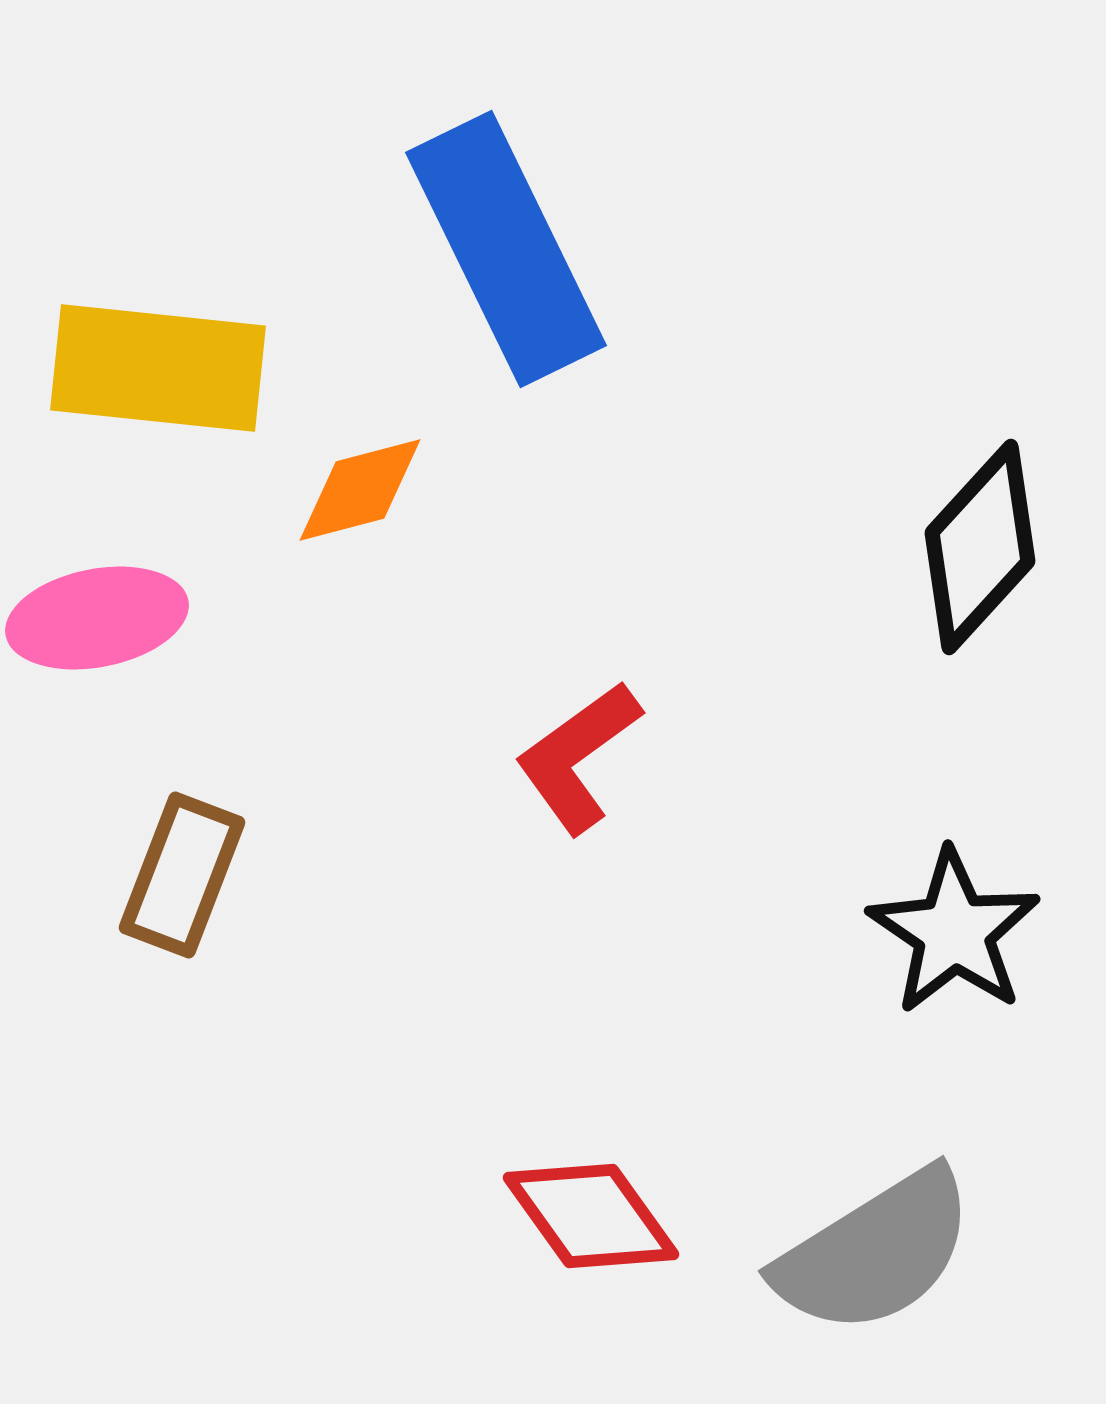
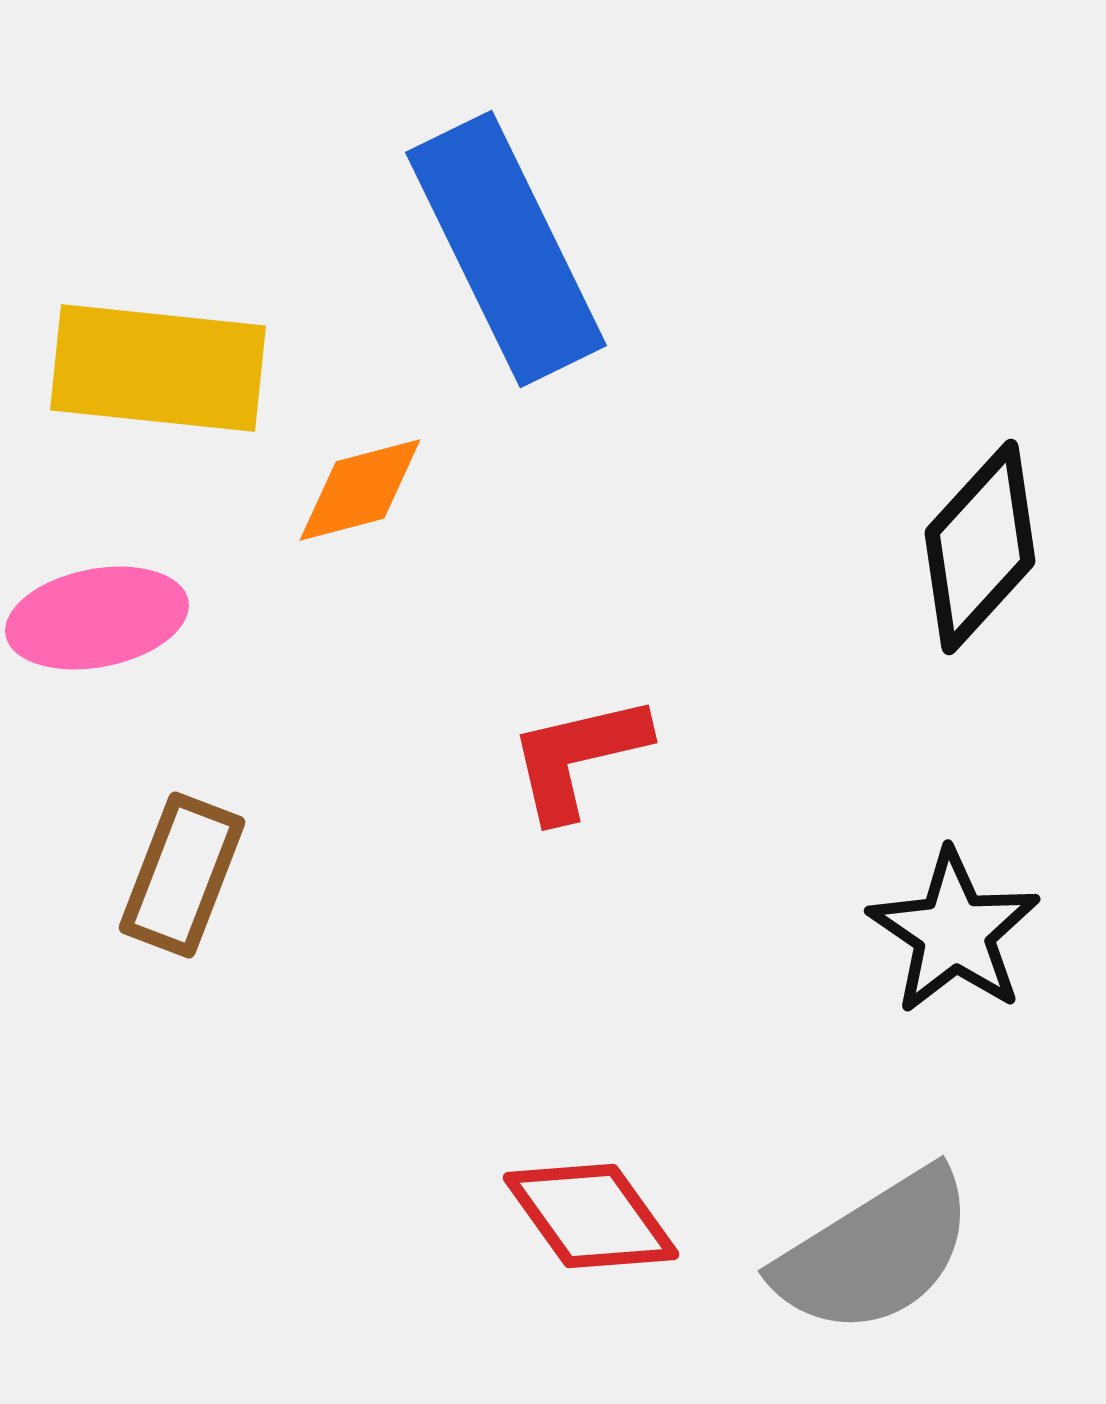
red L-shape: rotated 23 degrees clockwise
